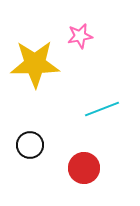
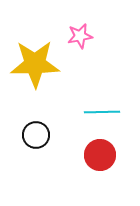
cyan line: moved 3 px down; rotated 20 degrees clockwise
black circle: moved 6 px right, 10 px up
red circle: moved 16 px right, 13 px up
